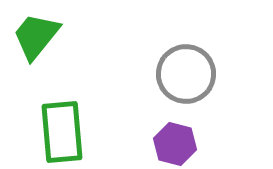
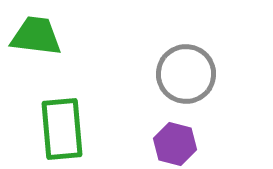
green trapezoid: rotated 58 degrees clockwise
green rectangle: moved 3 px up
